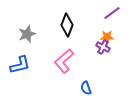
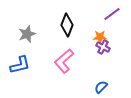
purple line: moved 1 px down
orange star: moved 7 px left
blue semicircle: moved 15 px right, 1 px up; rotated 64 degrees clockwise
